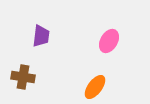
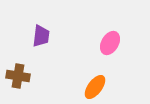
pink ellipse: moved 1 px right, 2 px down
brown cross: moved 5 px left, 1 px up
